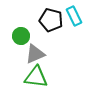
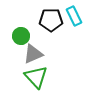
black pentagon: rotated 15 degrees counterclockwise
gray triangle: moved 2 px left
green triangle: rotated 40 degrees clockwise
